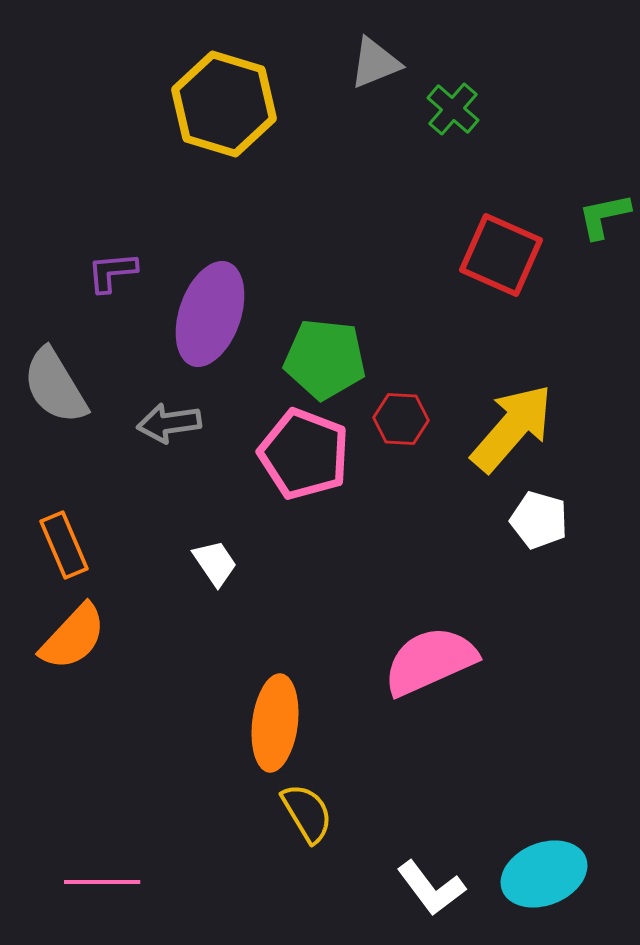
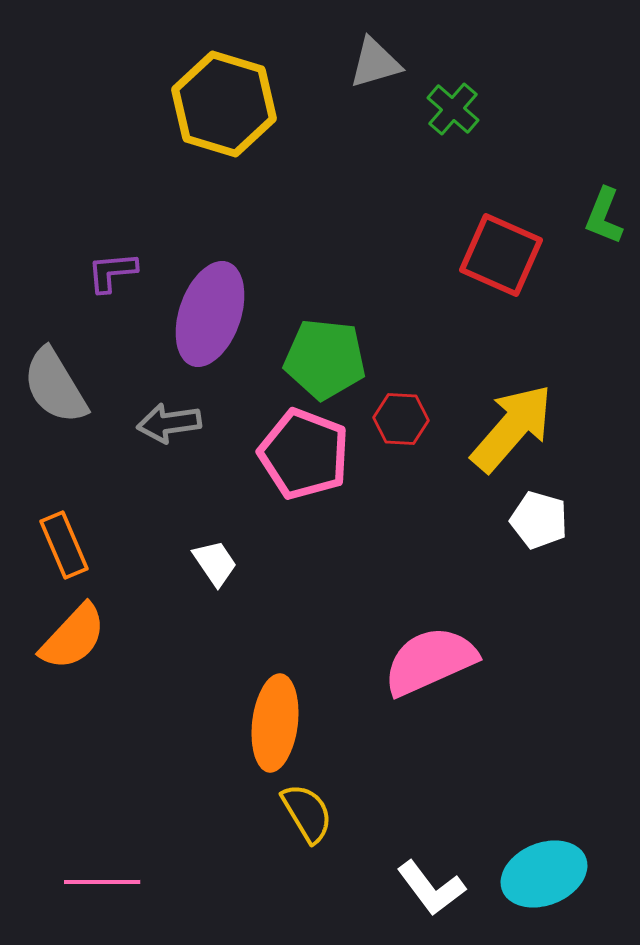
gray triangle: rotated 6 degrees clockwise
green L-shape: rotated 56 degrees counterclockwise
